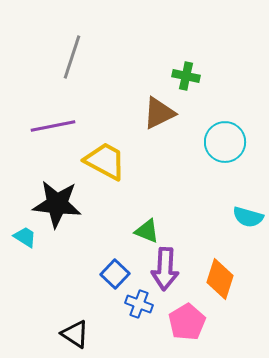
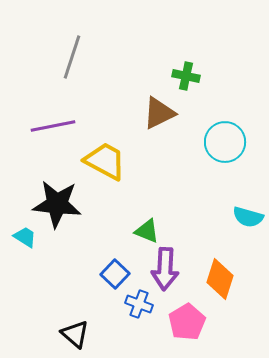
black triangle: rotated 8 degrees clockwise
